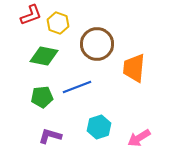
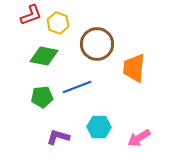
cyan hexagon: rotated 20 degrees clockwise
purple L-shape: moved 8 px right, 1 px down
